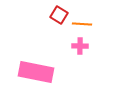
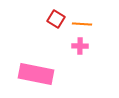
red square: moved 3 px left, 4 px down
pink rectangle: moved 2 px down
